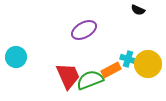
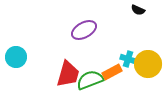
orange rectangle: moved 1 px right, 2 px down
red trapezoid: moved 2 px up; rotated 40 degrees clockwise
